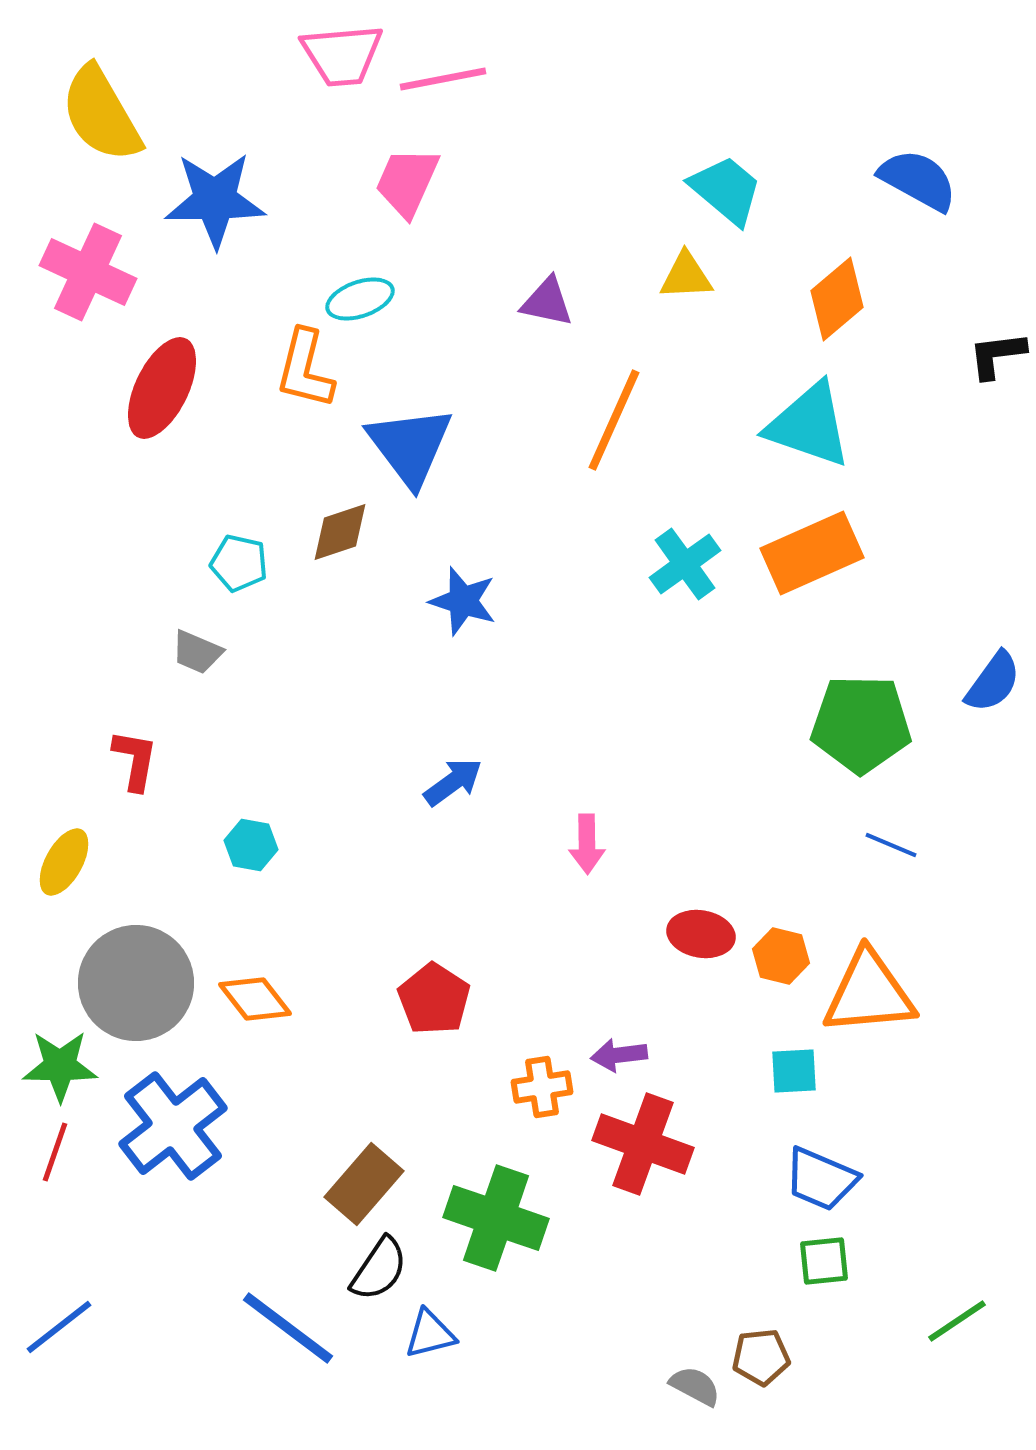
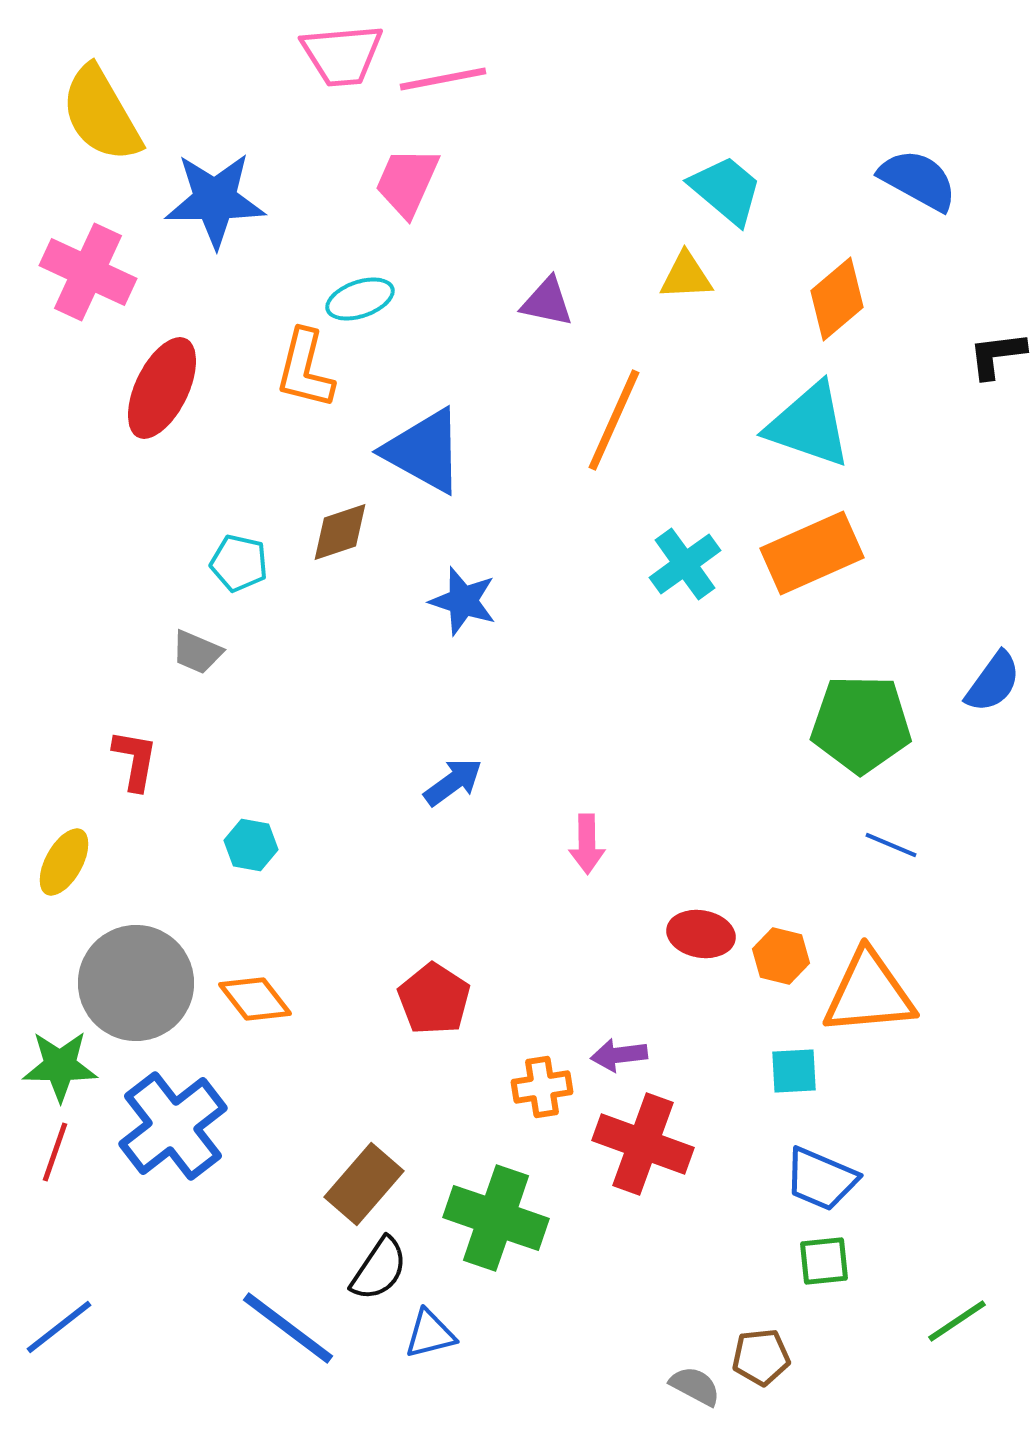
blue triangle at (410, 446): moved 14 px right, 5 px down; rotated 24 degrees counterclockwise
